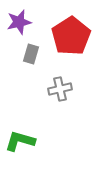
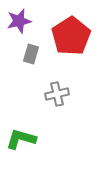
purple star: moved 1 px up
gray cross: moved 3 px left, 5 px down
green L-shape: moved 1 px right, 2 px up
